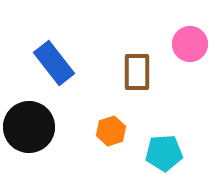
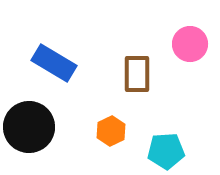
blue rectangle: rotated 21 degrees counterclockwise
brown rectangle: moved 2 px down
orange hexagon: rotated 8 degrees counterclockwise
cyan pentagon: moved 2 px right, 2 px up
